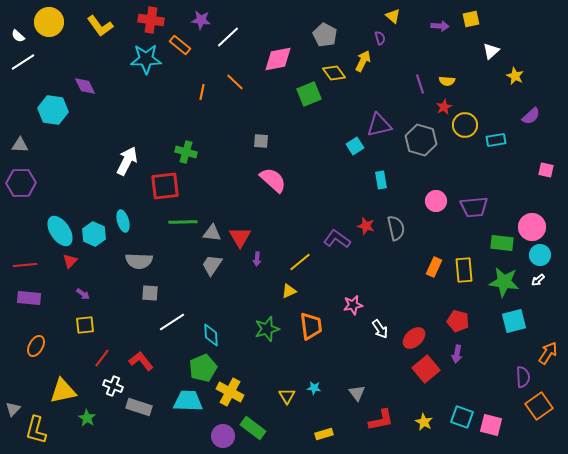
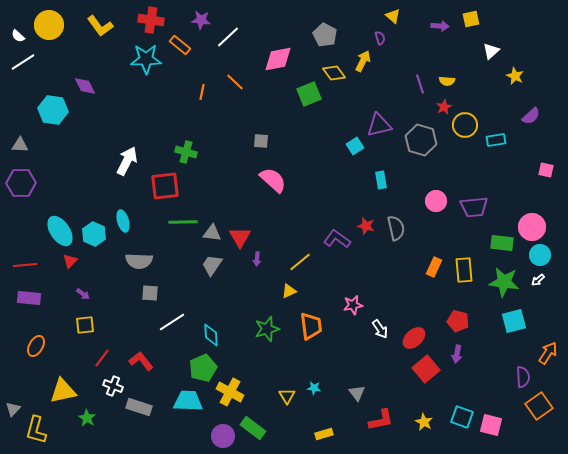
yellow circle at (49, 22): moved 3 px down
